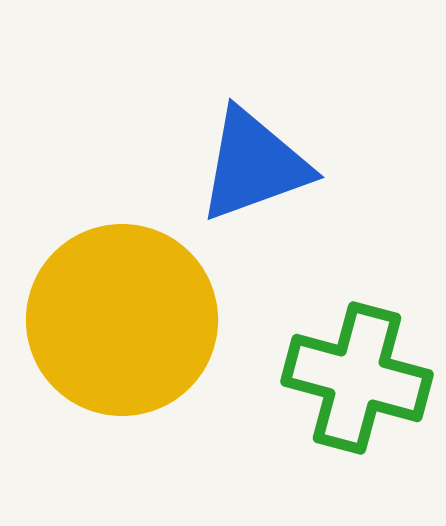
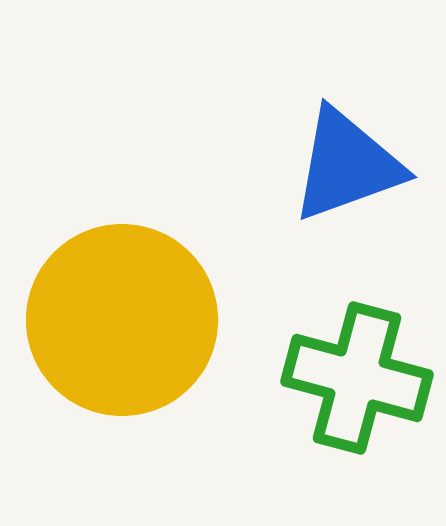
blue triangle: moved 93 px right
